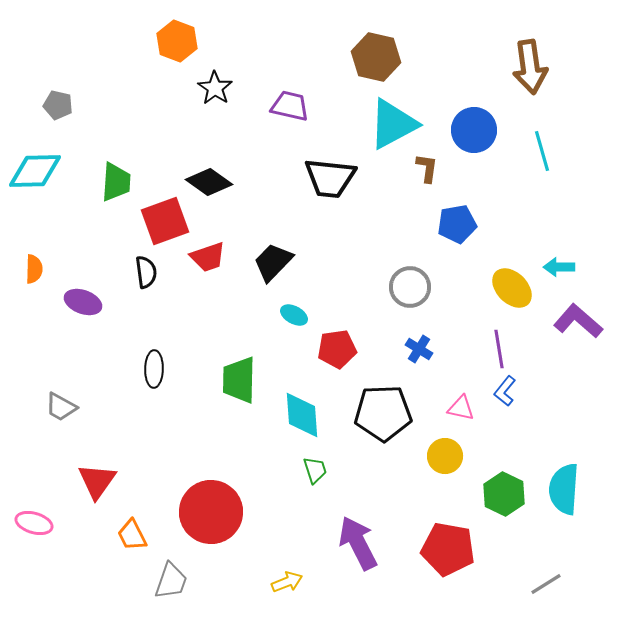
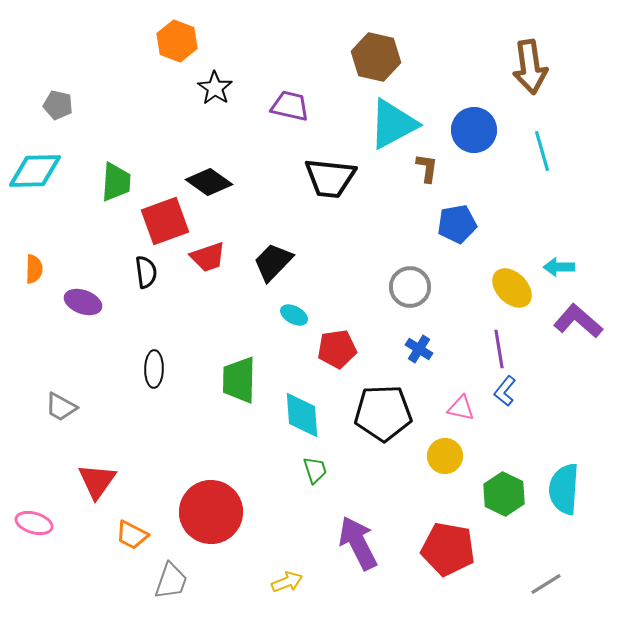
orange trapezoid at (132, 535): rotated 36 degrees counterclockwise
